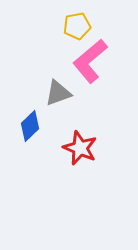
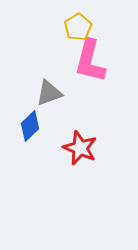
yellow pentagon: moved 1 px right, 1 px down; rotated 20 degrees counterclockwise
pink L-shape: rotated 36 degrees counterclockwise
gray triangle: moved 9 px left
